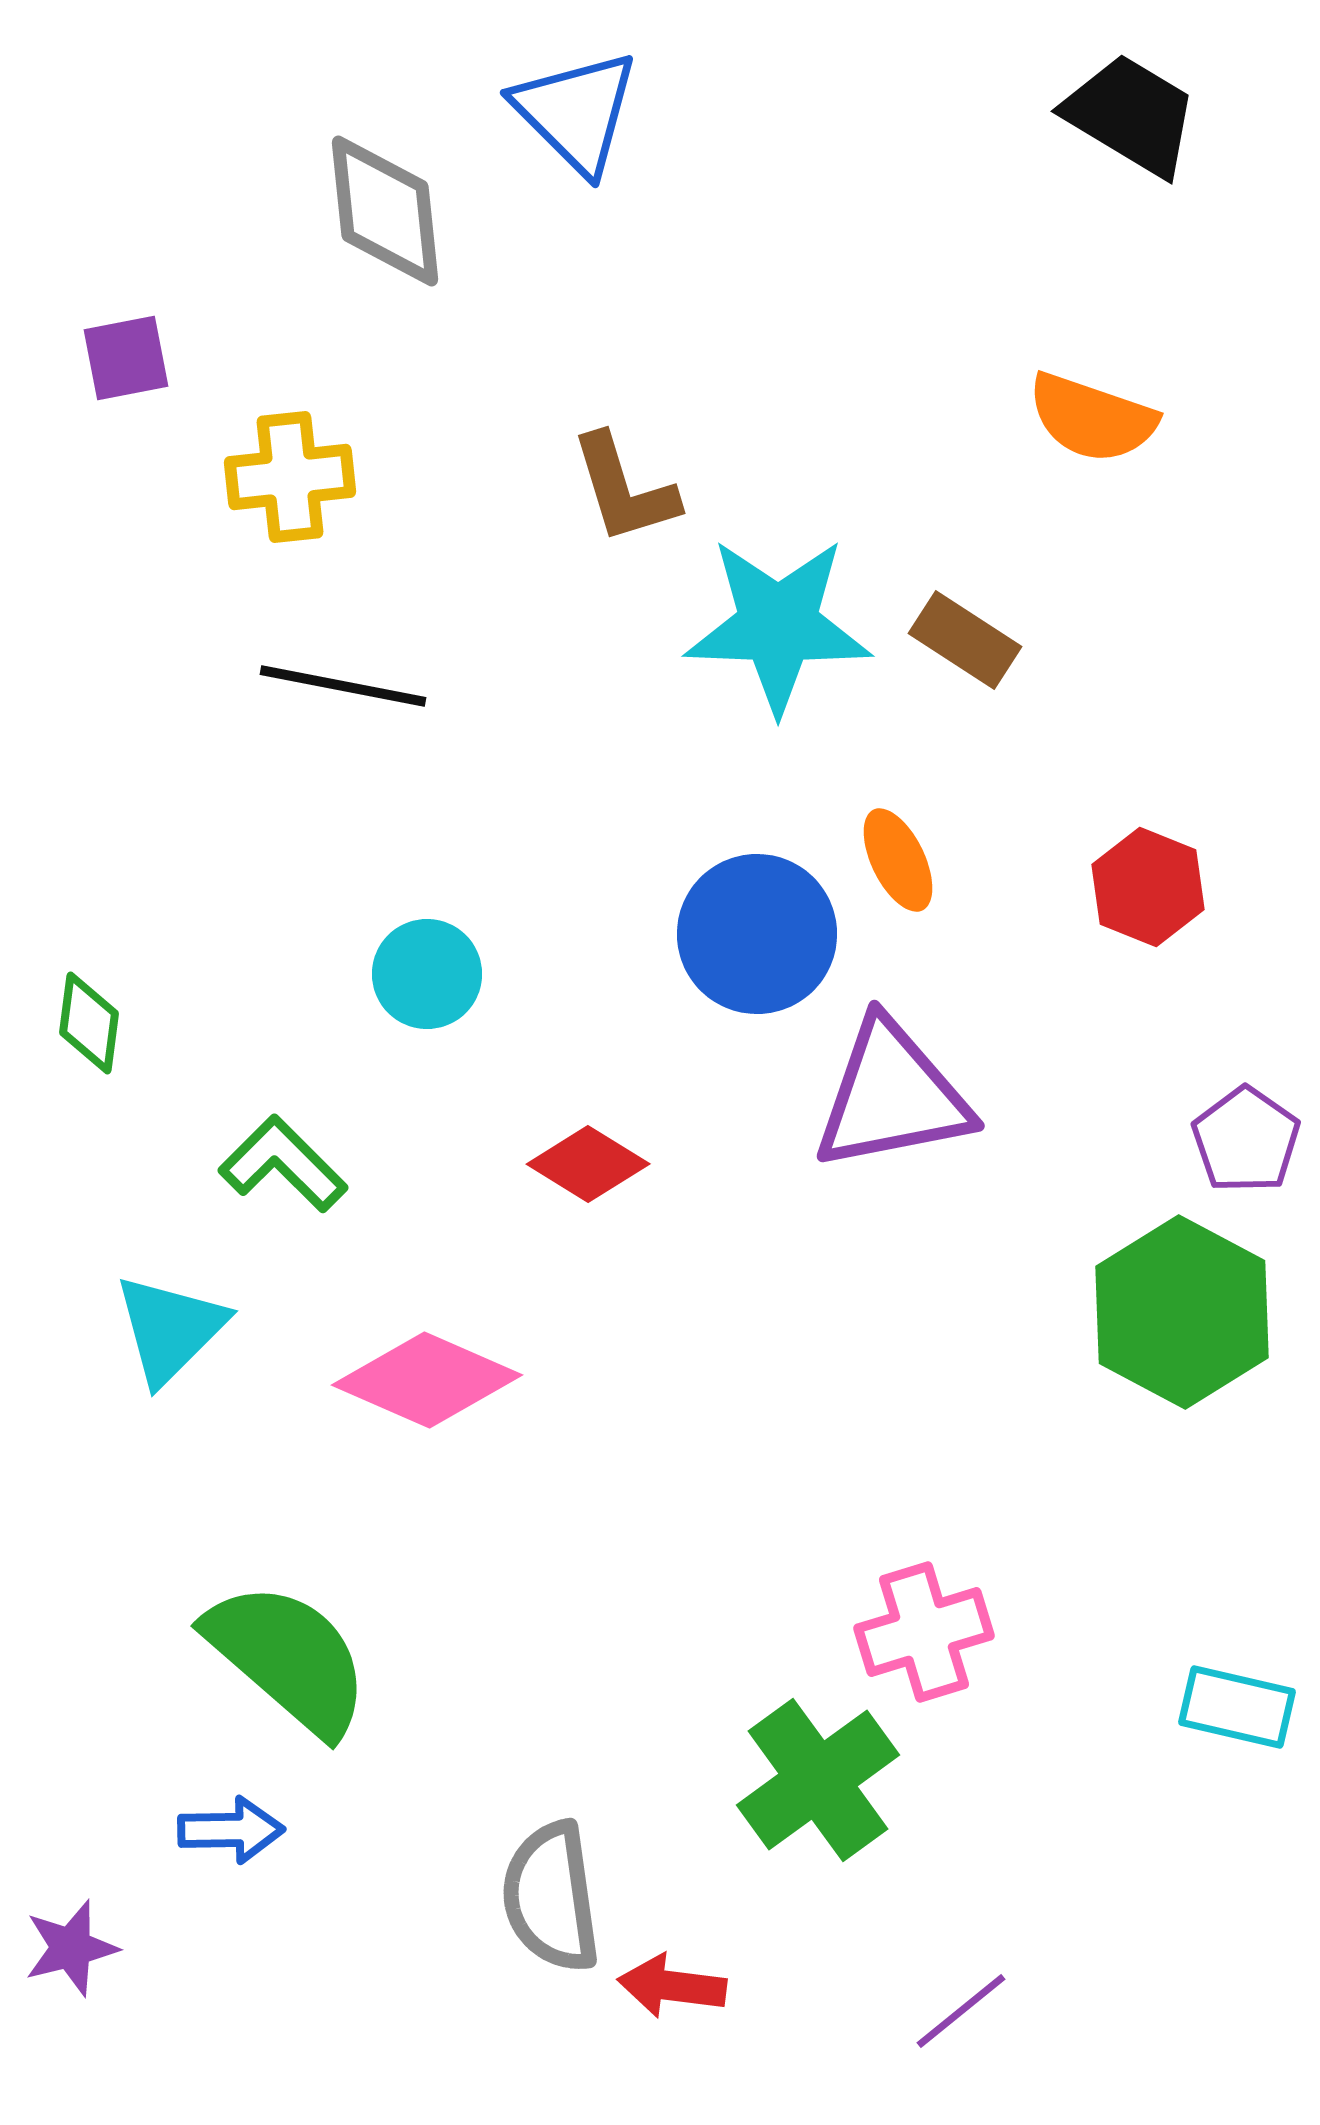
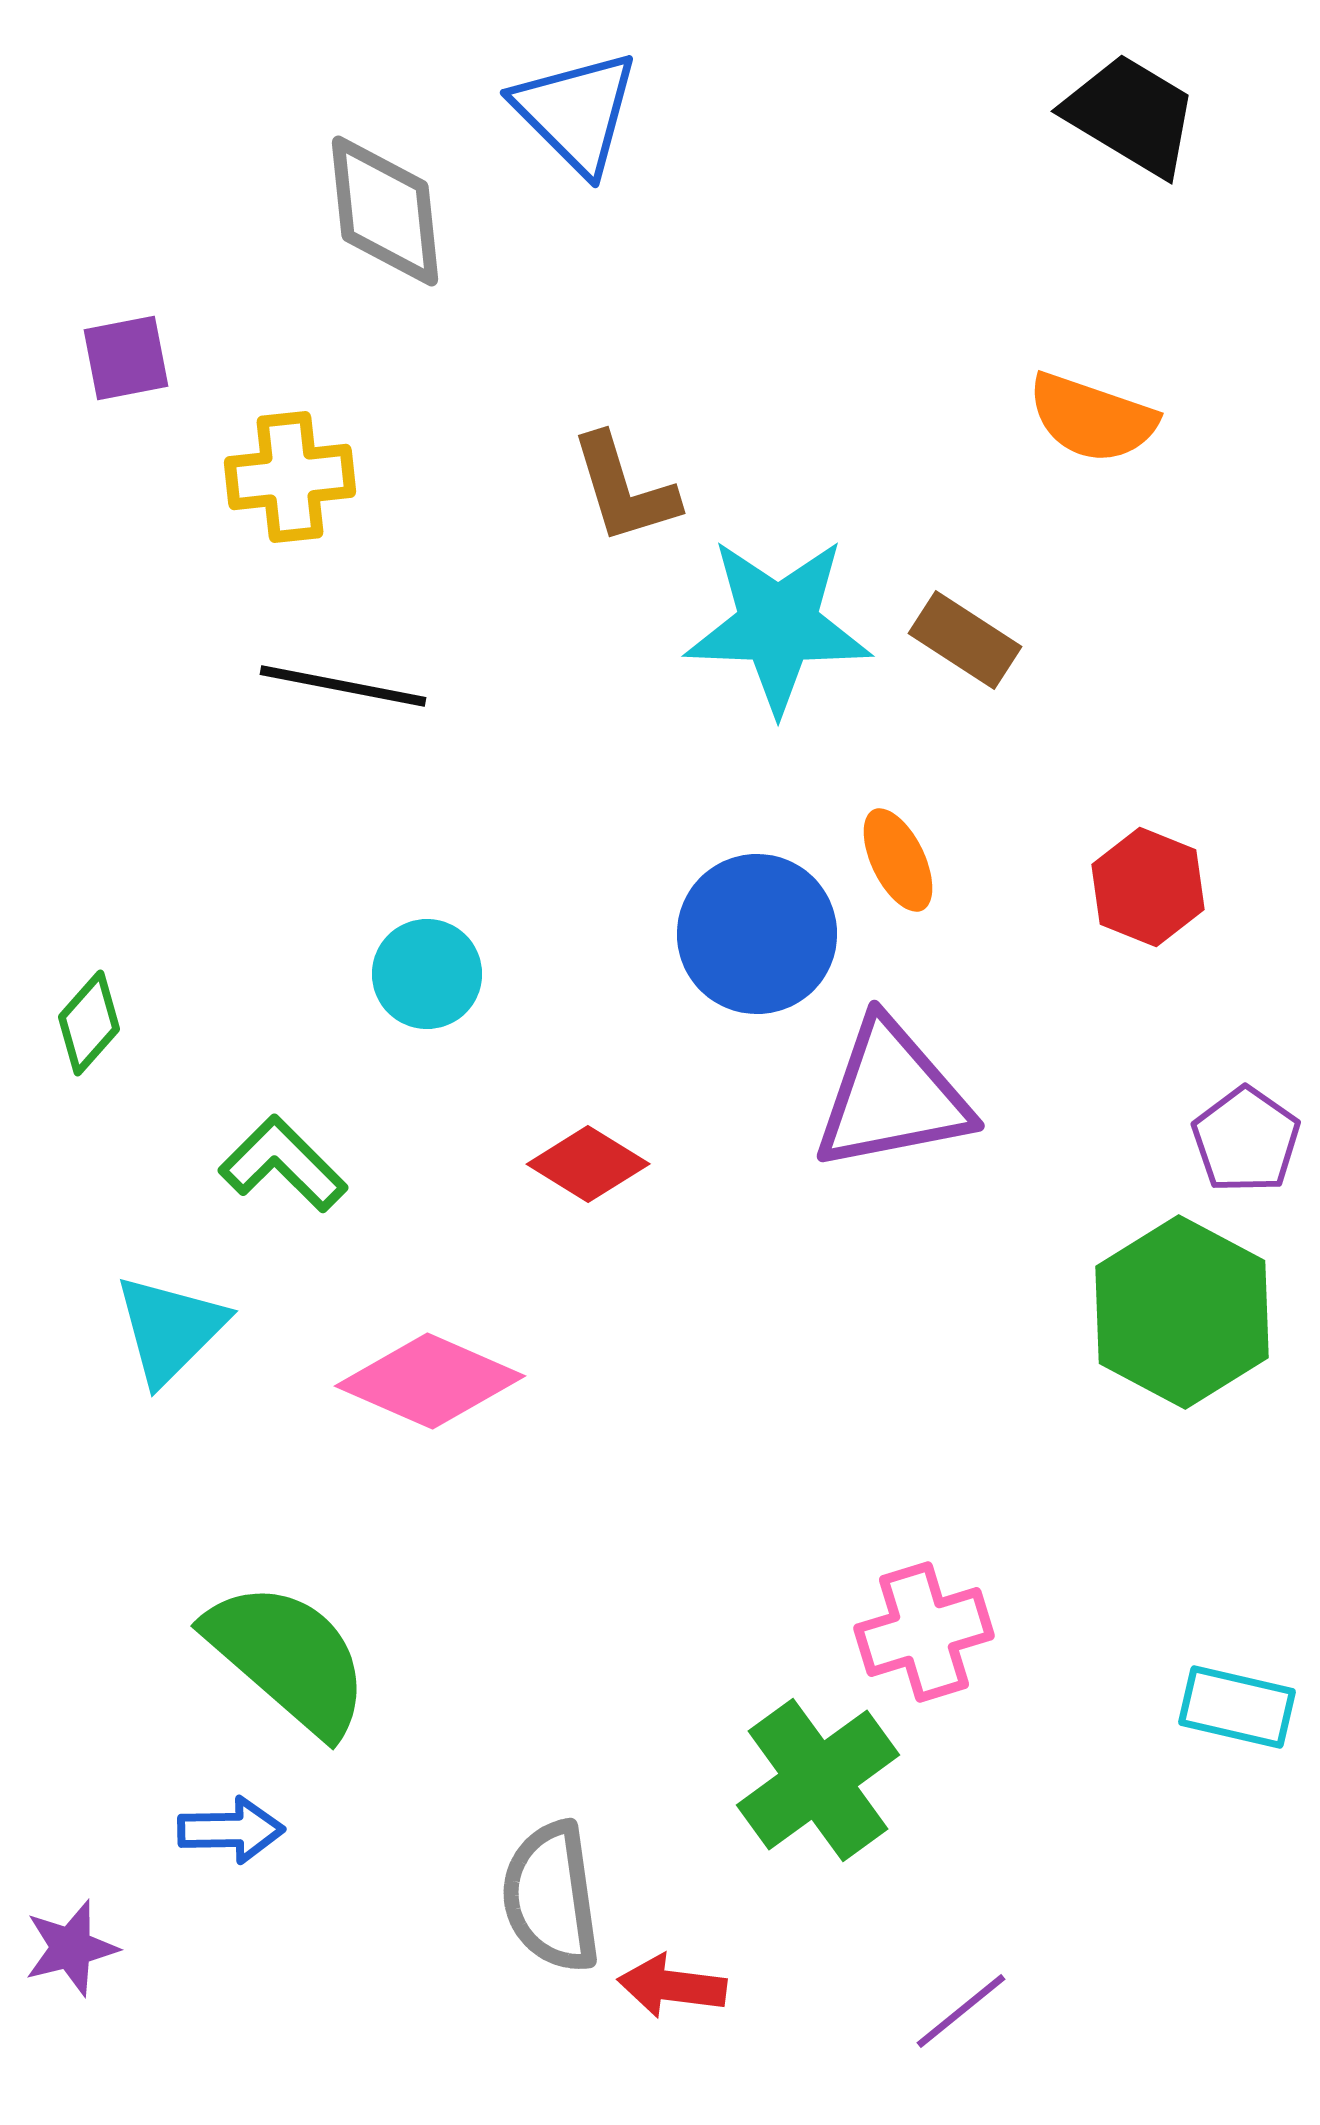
green diamond: rotated 34 degrees clockwise
pink diamond: moved 3 px right, 1 px down
